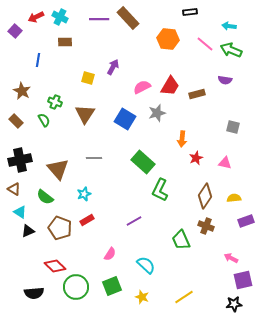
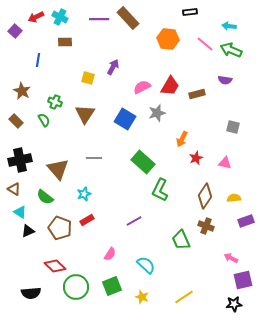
orange arrow at (182, 139): rotated 21 degrees clockwise
black semicircle at (34, 293): moved 3 px left
